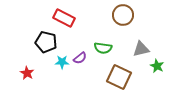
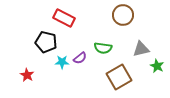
red star: moved 2 px down
brown square: rotated 35 degrees clockwise
